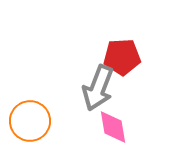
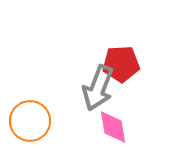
red pentagon: moved 1 px left, 7 px down
